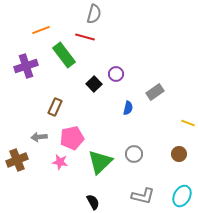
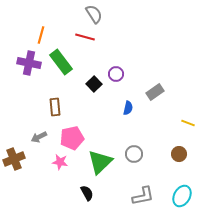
gray semicircle: rotated 48 degrees counterclockwise
orange line: moved 5 px down; rotated 54 degrees counterclockwise
green rectangle: moved 3 px left, 7 px down
purple cross: moved 3 px right, 3 px up; rotated 30 degrees clockwise
brown rectangle: rotated 30 degrees counterclockwise
gray arrow: rotated 21 degrees counterclockwise
brown cross: moved 3 px left, 1 px up
gray L-shape: rotated 25 degrees counterclockwise
black semicircle: moved 6 px left, 9 px up
